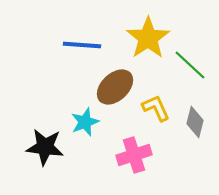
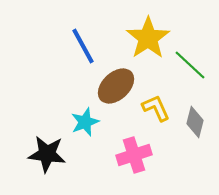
blue line: moved 1 px right, 1 px down; rotated 57 degrees clockwise
brown ellipse: moved 1 px right, 1 px up
black star: moved 2 px right, 7 px down
